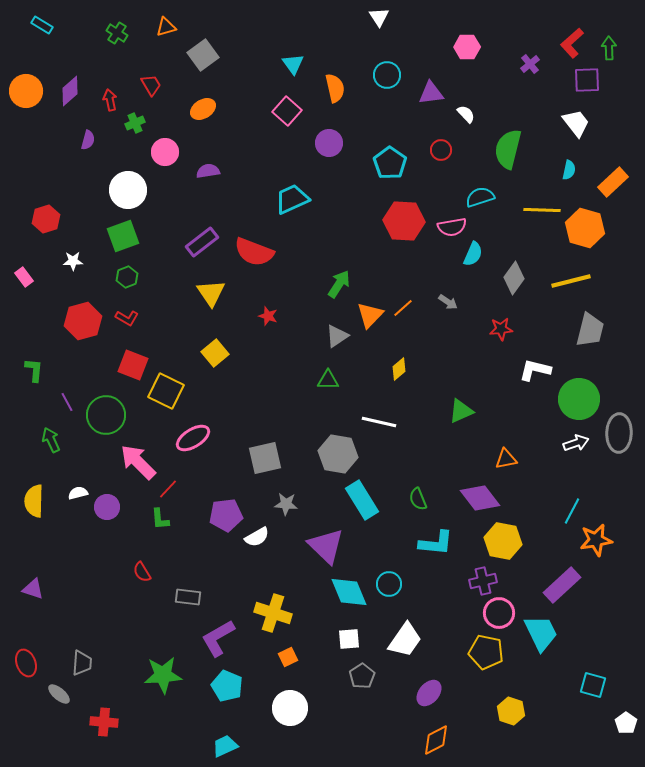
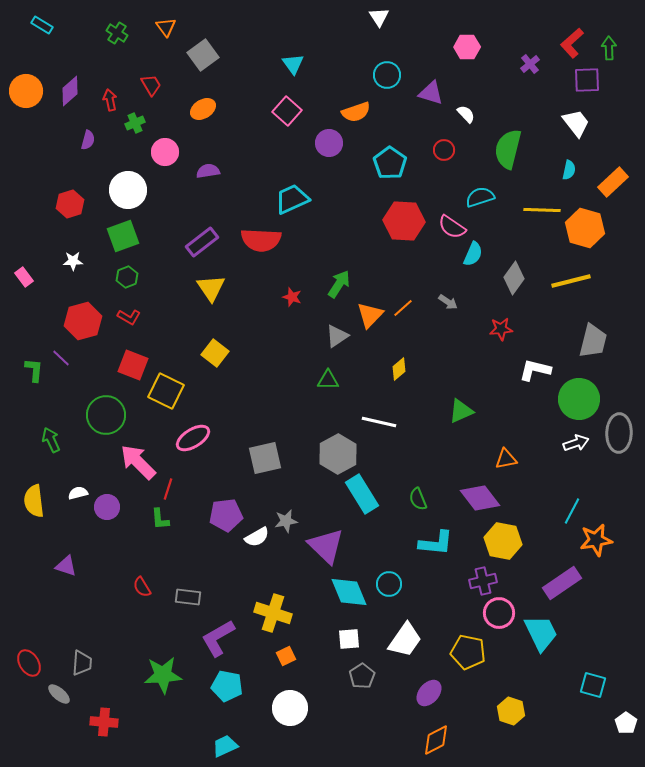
orange triangle at (166, 27): rotated 50 degrees counterclockwise
orange semicircle at (335, 88): moved 21 px right, 24 px down; rotated 84 degrees clockwise
purple triangle at (431, 93): rotated 24 degrees clockwise
red circle at (441, 150): moved 3 px right
red hexagon at (46, 219): moved 24 px right, 15 px up
pink semicircle at (452, 227): rotated 44 degrees clockwise
red semicircle at (254, 252): moved 7 px right, 12 px up; rotated 18 degrees counterclockwise
yellow triangle at (211, 293): moved 5 px up
red star at (268, 316): moved 24 px right, 19 px up
red L-shape at (127, 318): moved 2 px right, 1 px up
gray trapezoid at (590, 330): moved 3 px right, 11 px down
yellow square at (215, 353): rotated 12 degrees counterclockwise
purple line at (67, 402): moved 6 px left, 44 px up; rotated 18 degrees counterclockwise
gray hexagon at (338, 454): rotated 21 degrees clockwise
red line at (168, 489): rotated 25 degrees counterclockwise
cyan rectangle at (362, 500): moved 6 px up
yellow semicircle at (34, 501): rotated 8 degrees counterclockwise
gray star at (286, 504): moved 17 px down; rotated 15 degrees counterclockwise
red semicircle at (142, 572): moved 15 px down
purple rectangle at (562, 585): moved 2 px up; rotated 9 degrees clockwise
purple triangle at (33, 589): moved 33 px right, 23 px up
yellow pentagon at (486, 652): moved 18 px left
orange square at (288, 657): moved 2 px left, 1 px up
red ellipse at (26, 663): moved 3 px right; rotated 12 degrees counterclockwise
cyan pentagon at (227, 686): rotated 12 degrees counterclockwise
